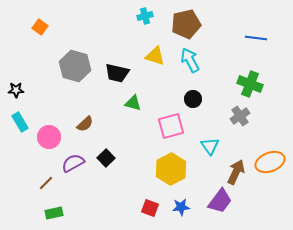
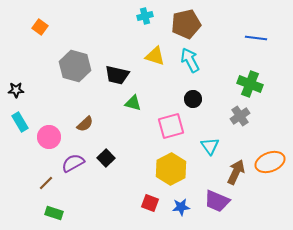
black trapezoid: moved 2 px down
purple trapezoid: moved 3 px left; rotated 76 degrees clockwise
red square: moved 5 px up
green rectangle: rotated 30 degrees clockwise
